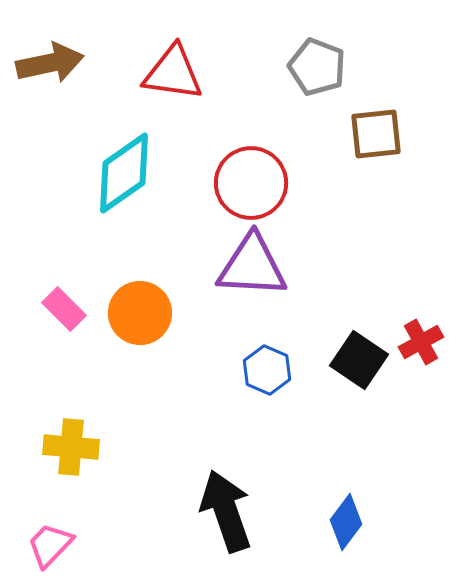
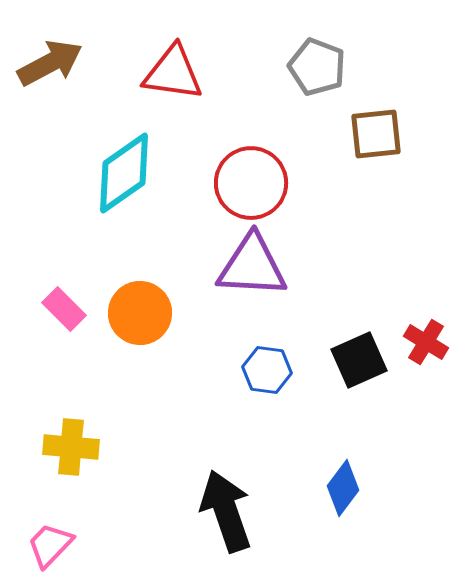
brown arrow: rotated 16 degrees counterclockwise
red cross: moved 5 px right; rotated 30 degrees counterclockwise
black square: rotated 32 degrees clockwise
blue hexagon: rotated 15 degrees counterclockwise
blue diamond: moved 3 px left, 34 px up
